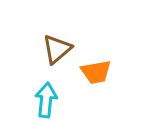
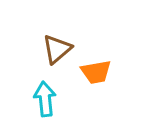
cyan arrow: moved 1 px left, 1 px up; rotated 12 degrees counterclockwise
